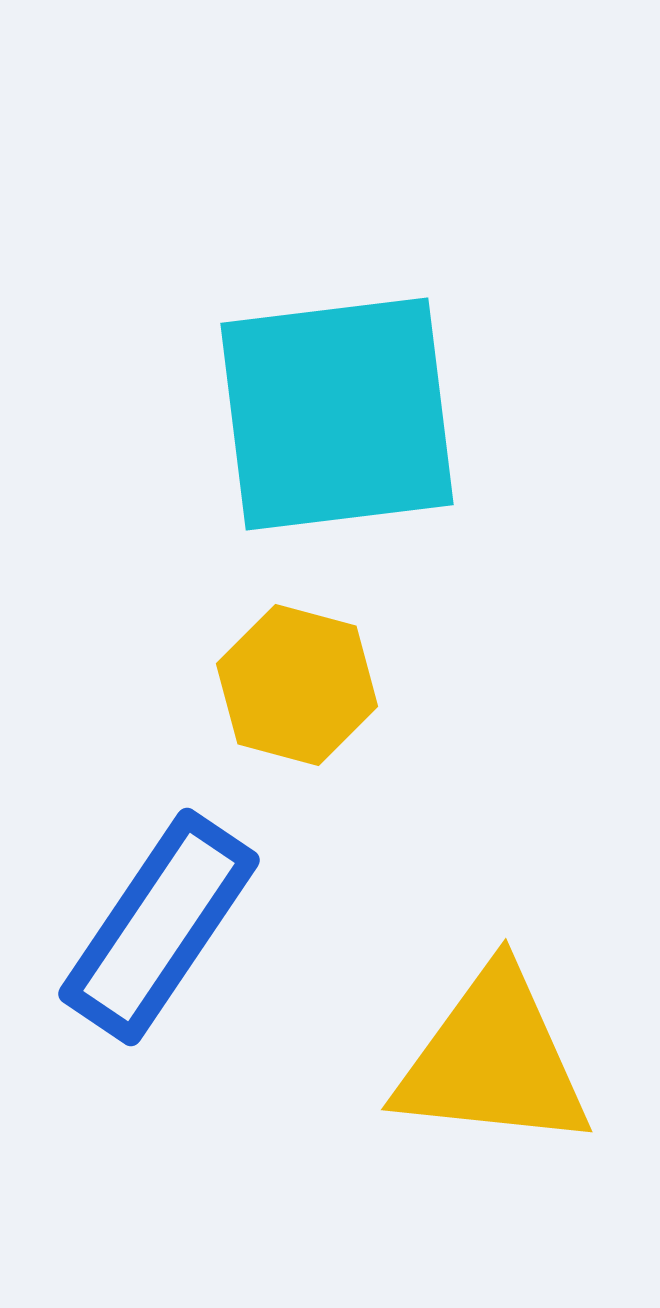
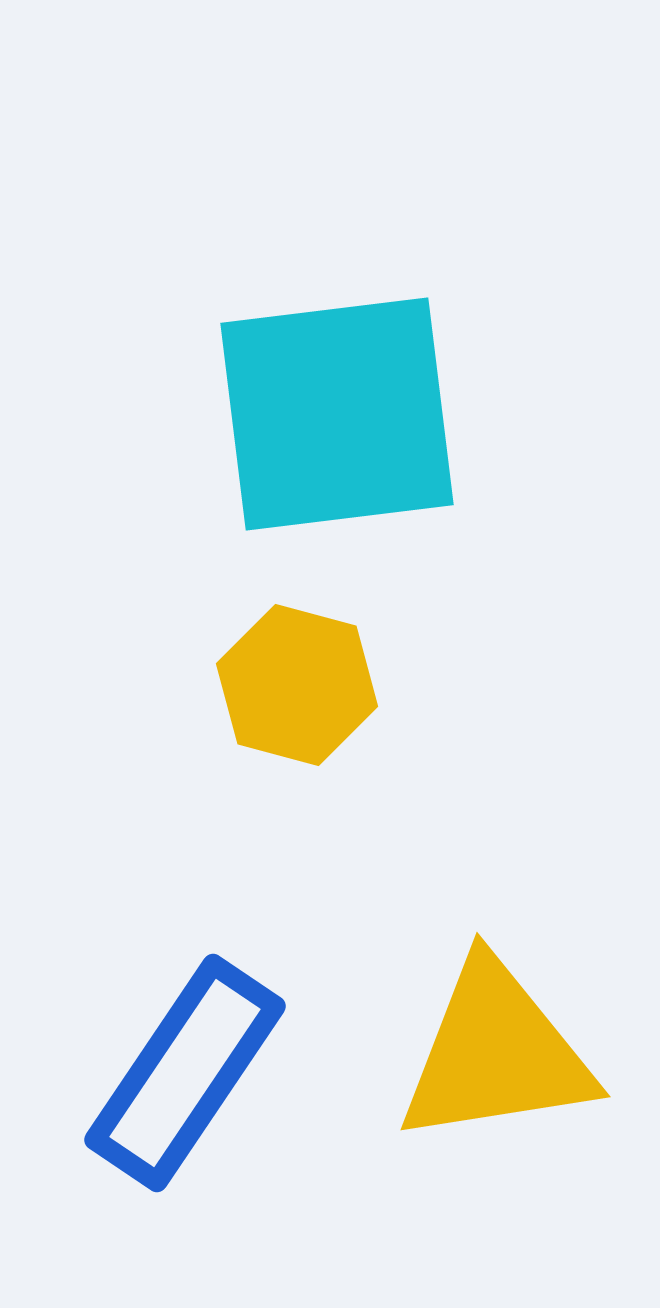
blue rectangle: moved 26 px right, 146 px down
yellow triangle: moved 3 px right, 7 px up; rotated 15 degrees counterclockwise
